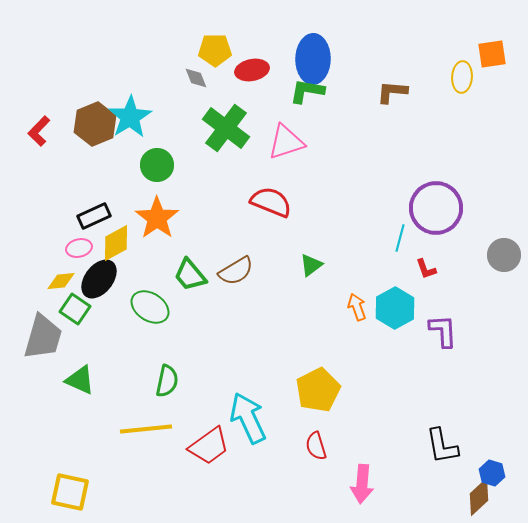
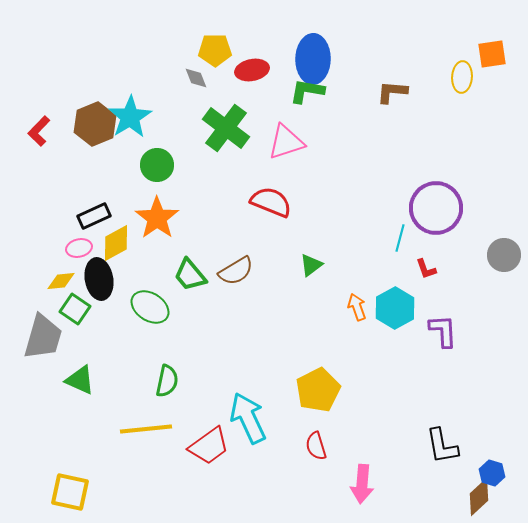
black ellipse at (99, 279): rotated 48 degrees counterclockwise
